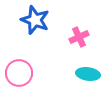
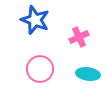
pink circle: moved 21 px right, 4 px up
